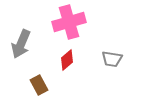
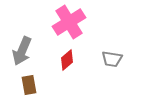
pink cross: rotated 16 degrees counterclockwise
gray arrow: moved 1 px right, 7 px down
brown rectangle: moved 10 px left; rotated 18 degrees clockwise
